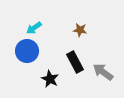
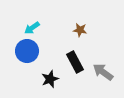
cyan arrow: moved 2 px left
black star: rotated 24 degrees clockwise
